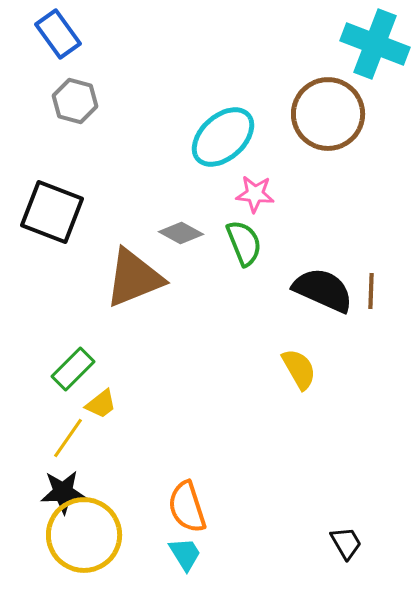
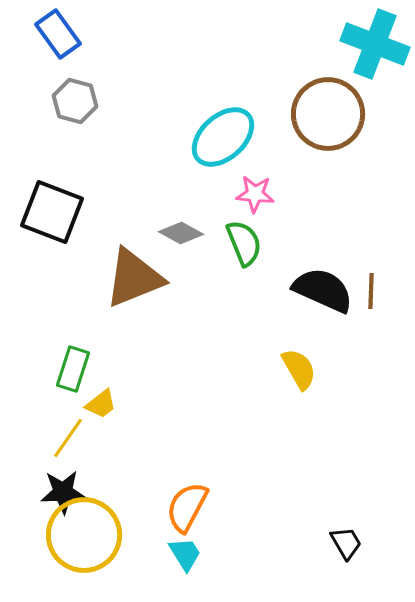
green rectangle: rotated 27 degrees counterclockwise
orange semicircle: rotated 46 degrees clockwise
